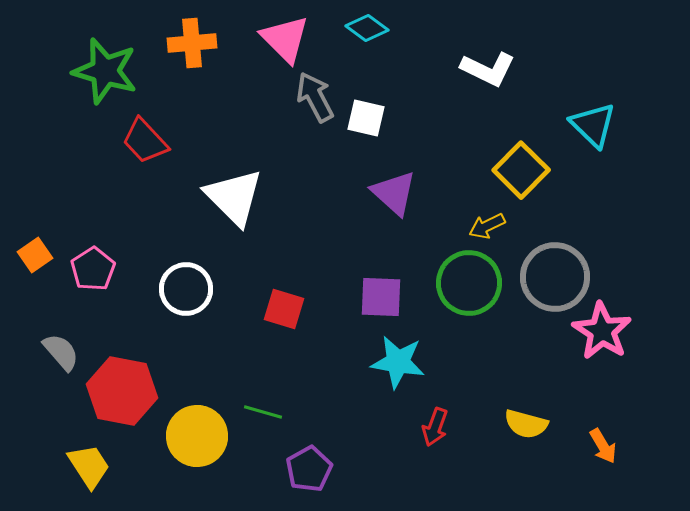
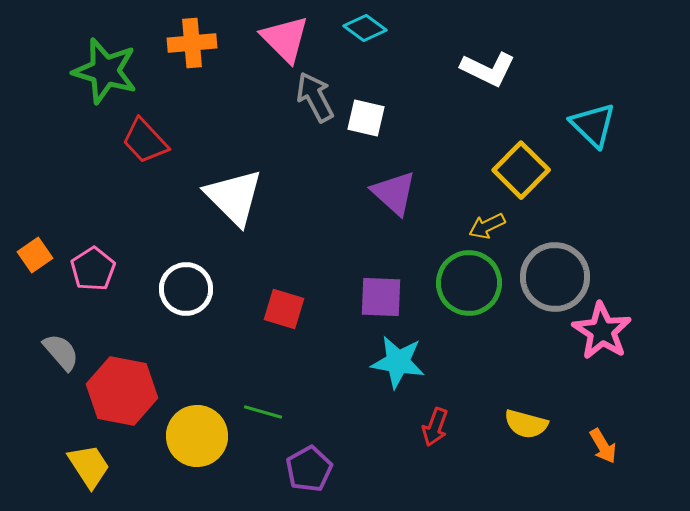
cyan diamond: moved 2 px left
